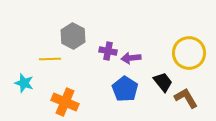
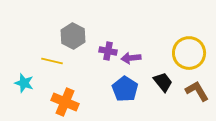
yellow line: moved 2 px right, 2 px down; rotated 15 degrees clockwise
brown L-shape: moved 11 px right, 7 px up
